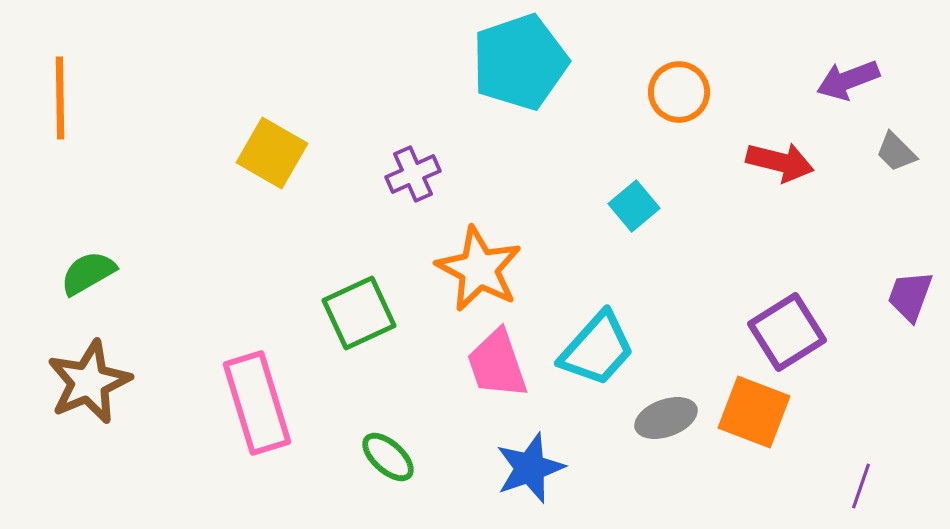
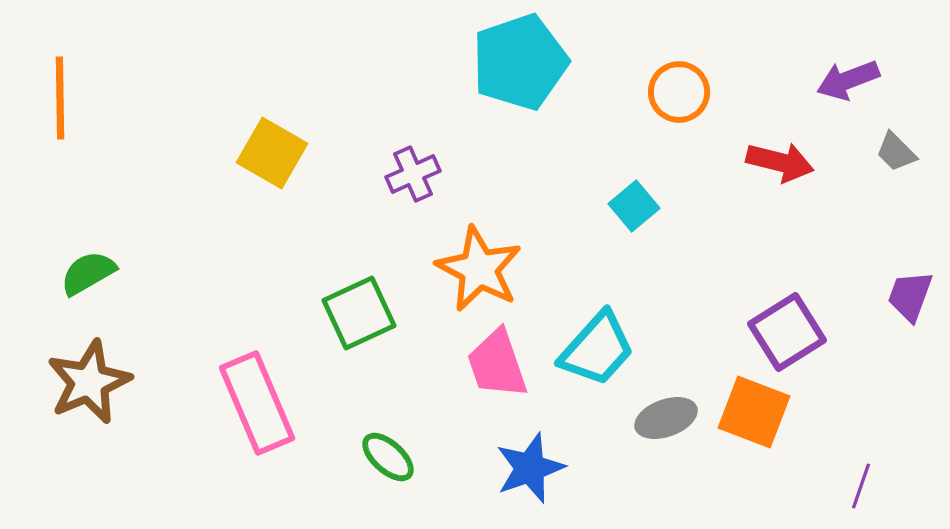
pink rectangle: rotated 6 degrees counterclockwise
